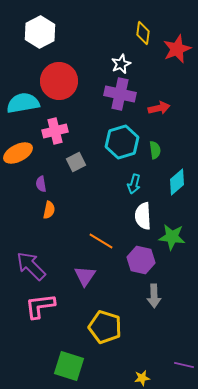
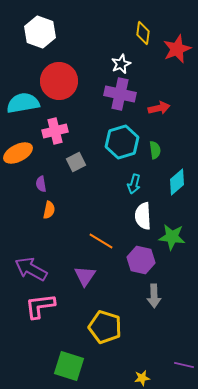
white hexagon: rotated 12 degrees counterclockwise
purple arrow: moved 3 px down; rotated 16 degrees counterclockwise
